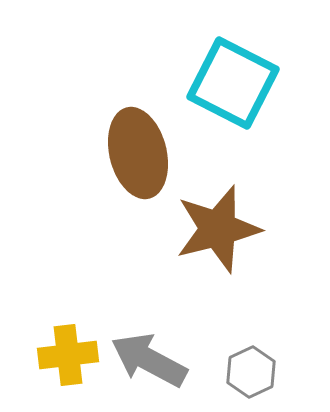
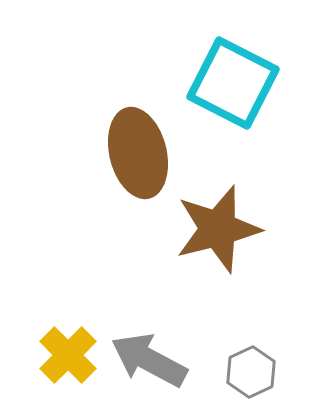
yellow cross: rotated 38 degrees counterclockwise
